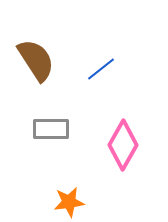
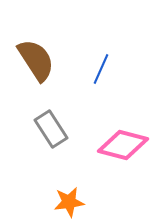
blue line: rotated 28 degrees counterclockwise
gray rectangle: rotated 57 degrees clockwise
pink diamond: rotated 75 degrees clockwise
